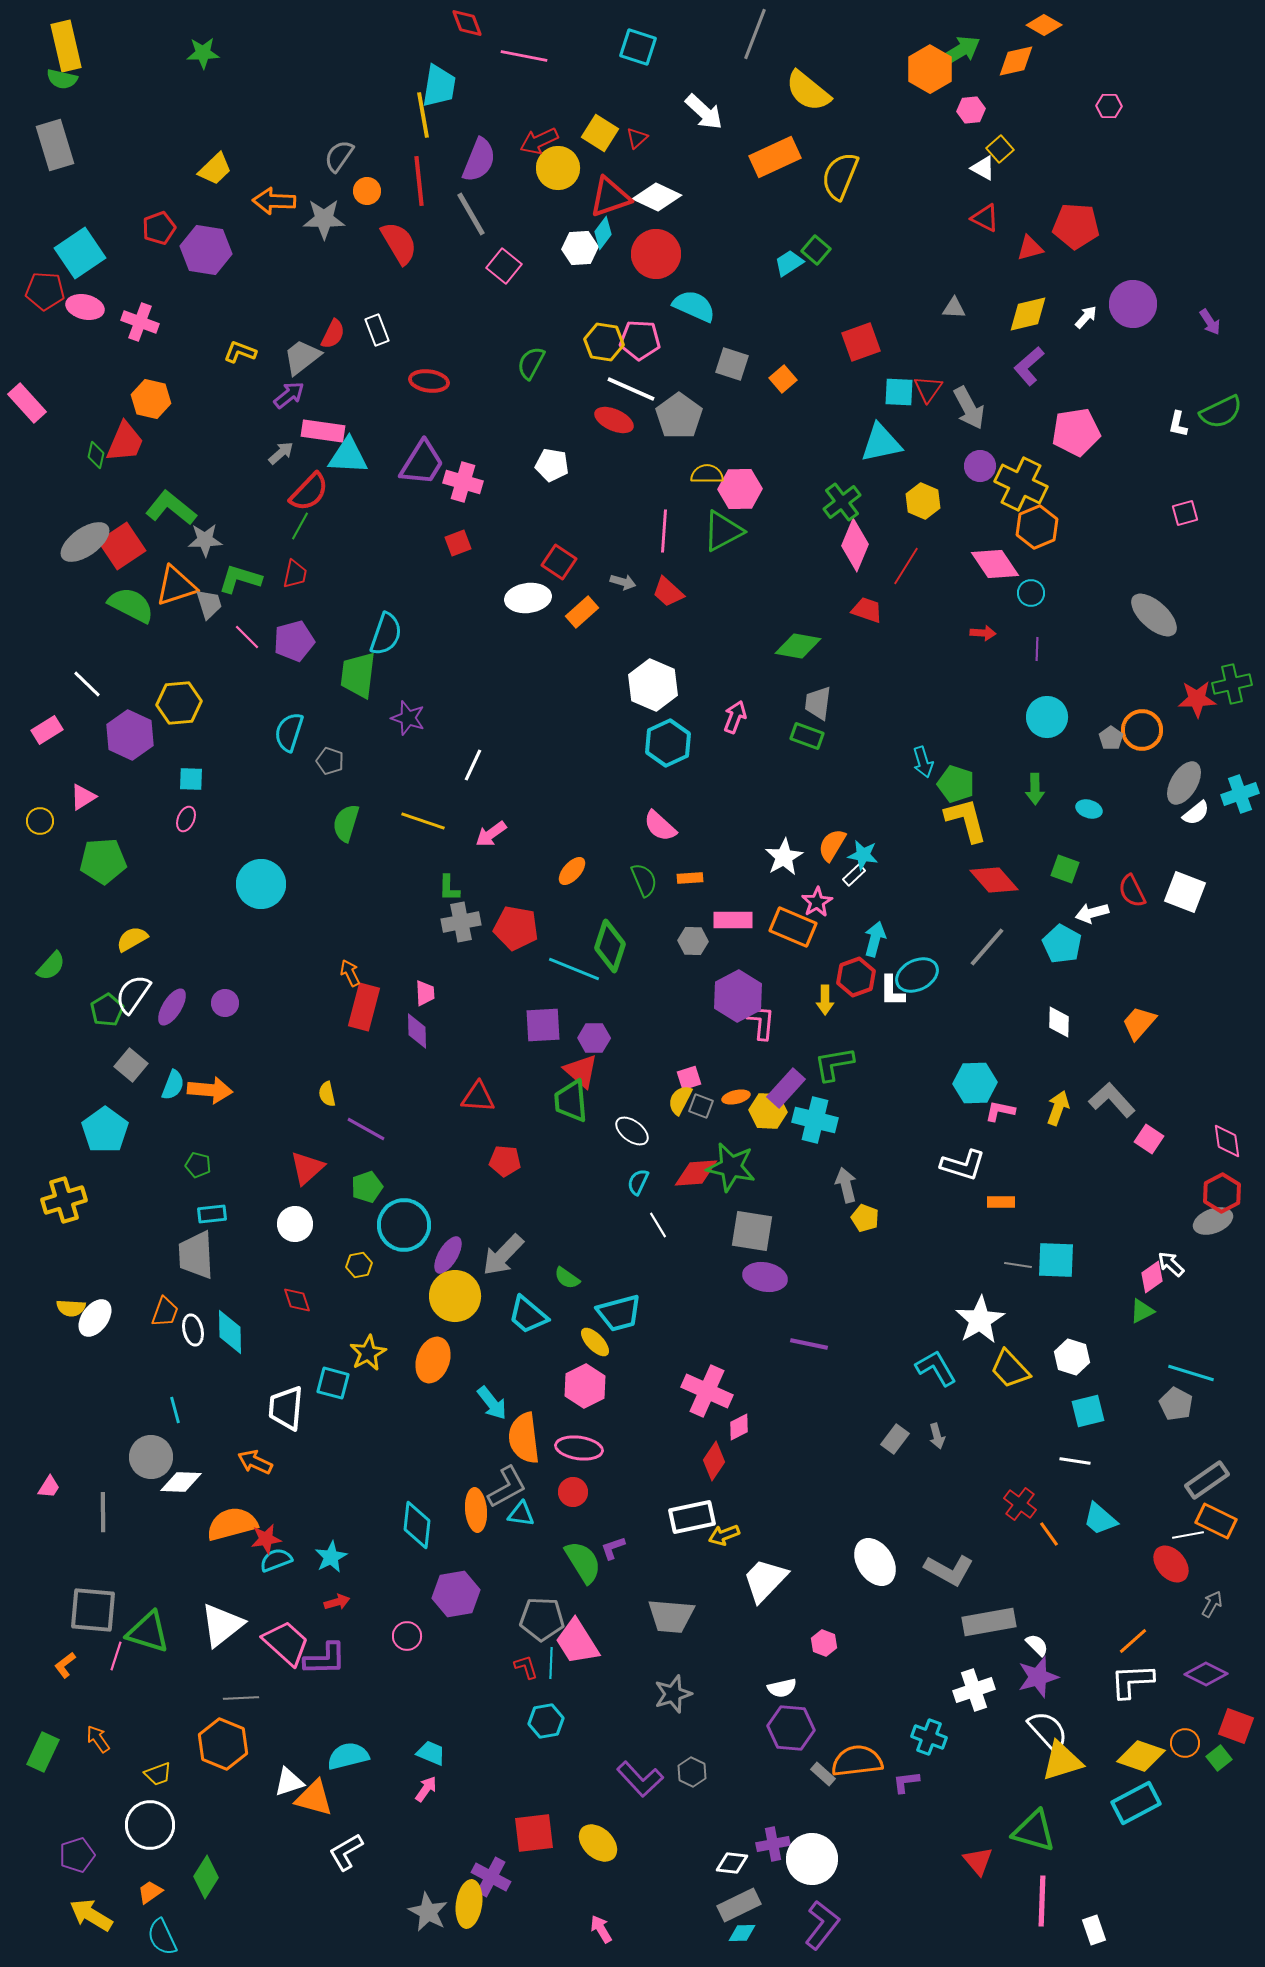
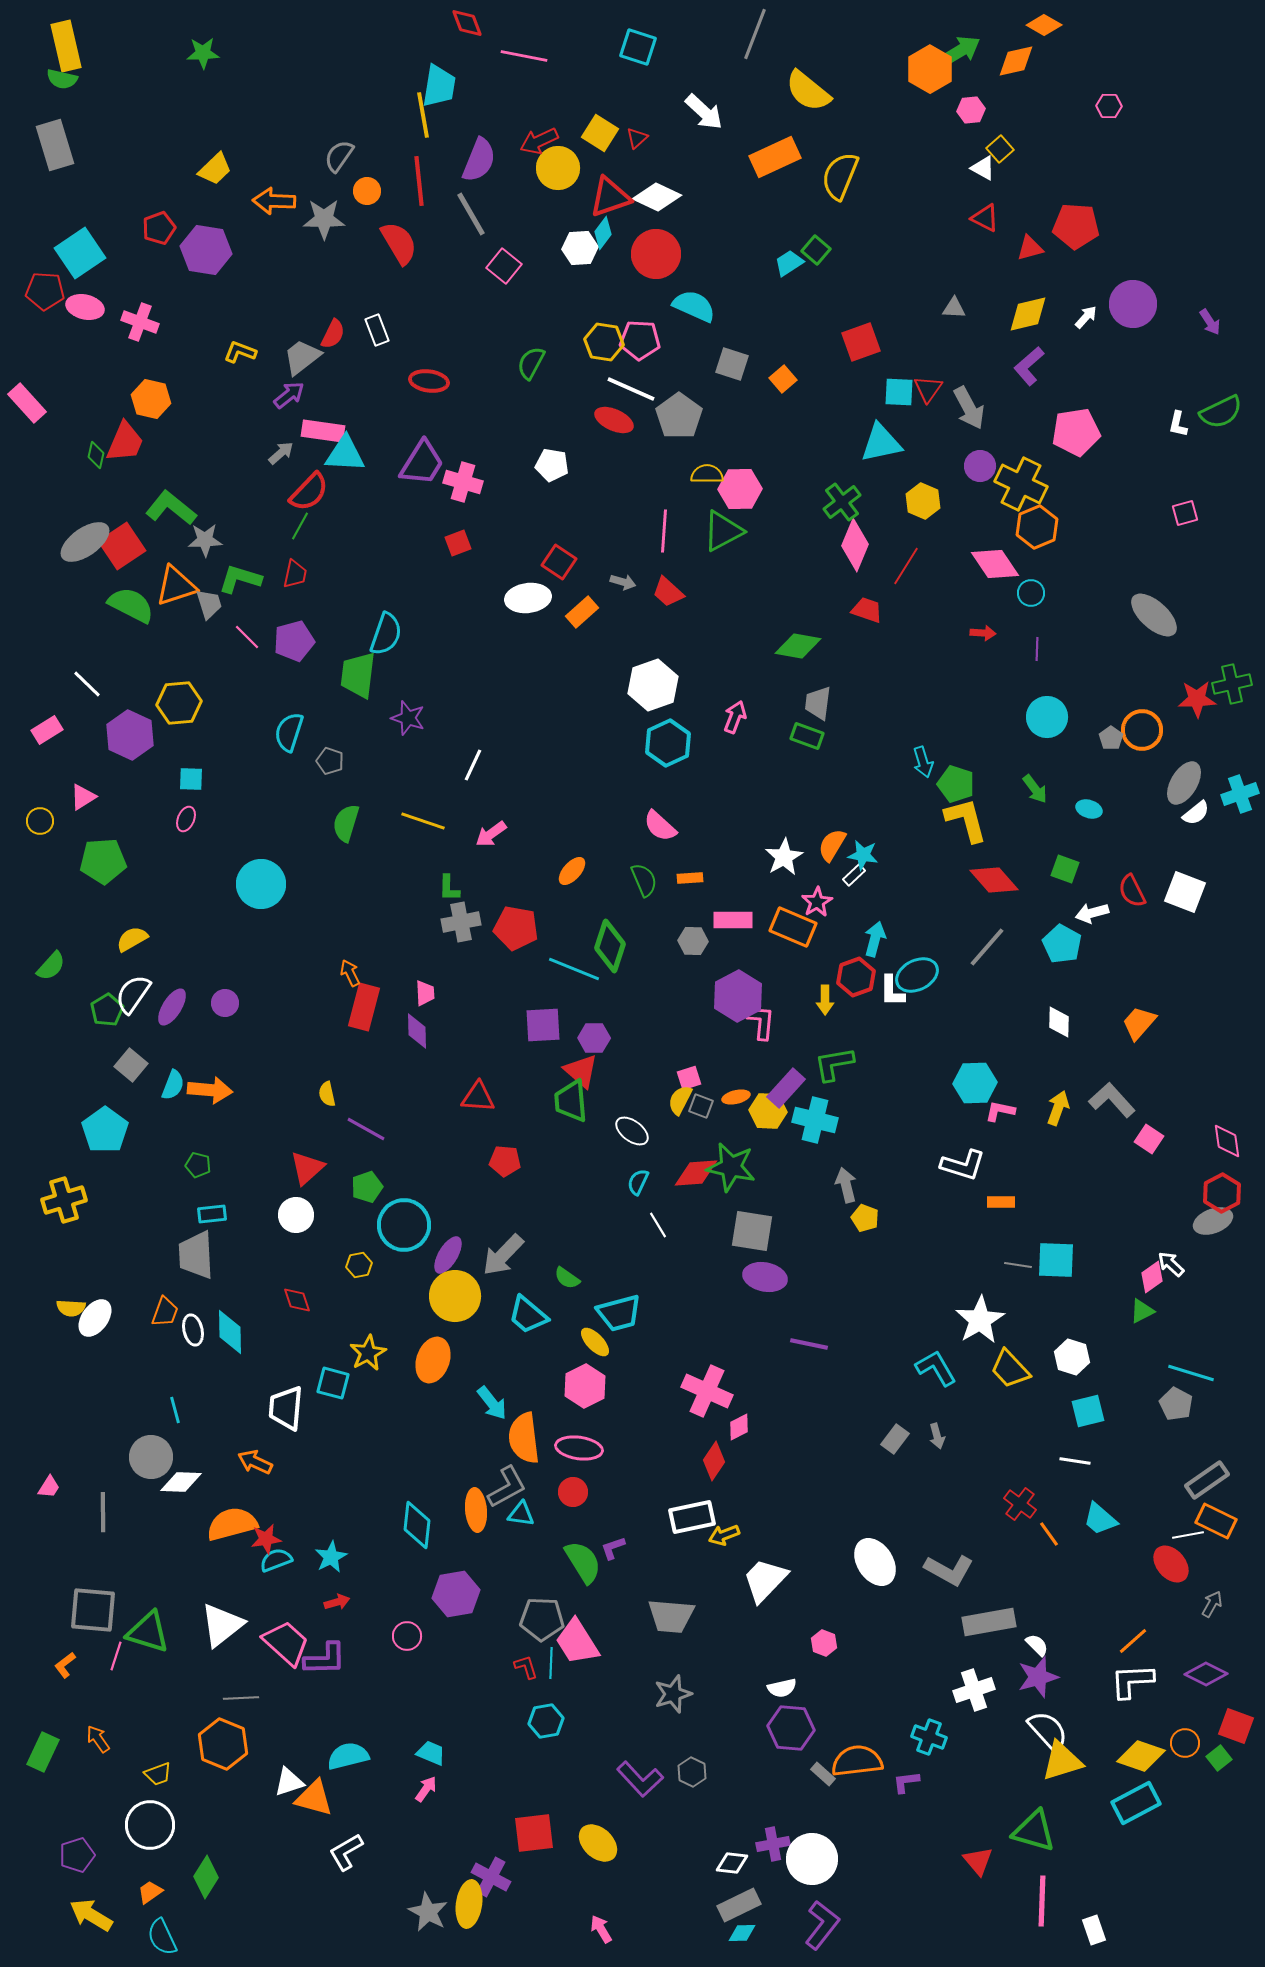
cyan triangle at (348, 456): moved 3 px left, 2 px up
white hexagon at (653, 685): rotated 18 degrees clockwise
green arrow at (1035, 789): rotated 36 degrees counterclockwise
white circle at (295, 1224): moved 1 px right, 9 px up
